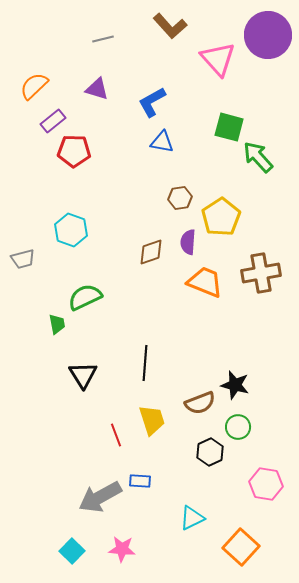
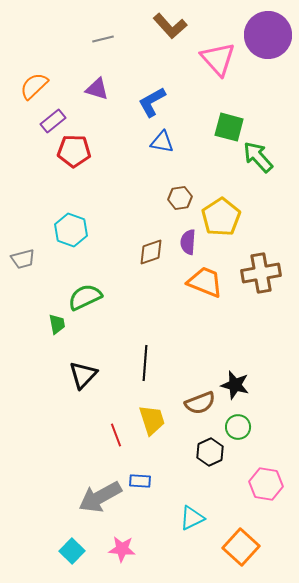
black triangle: rotated 16 degrees clockwise
